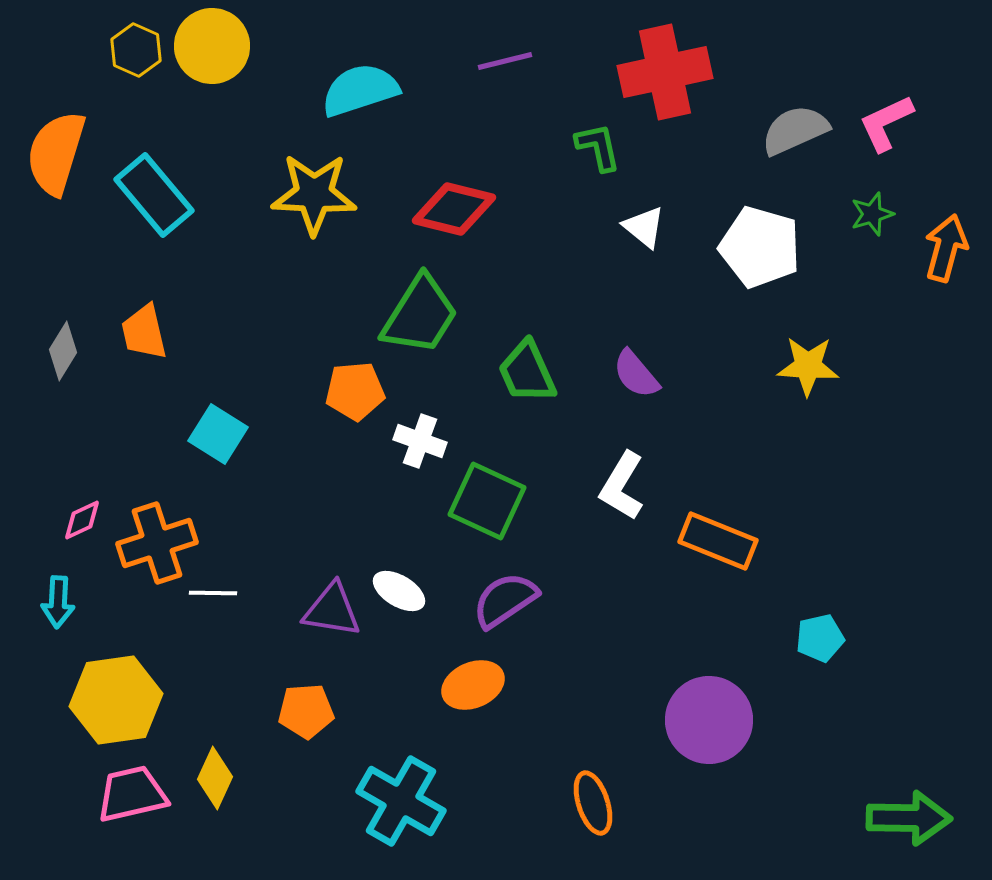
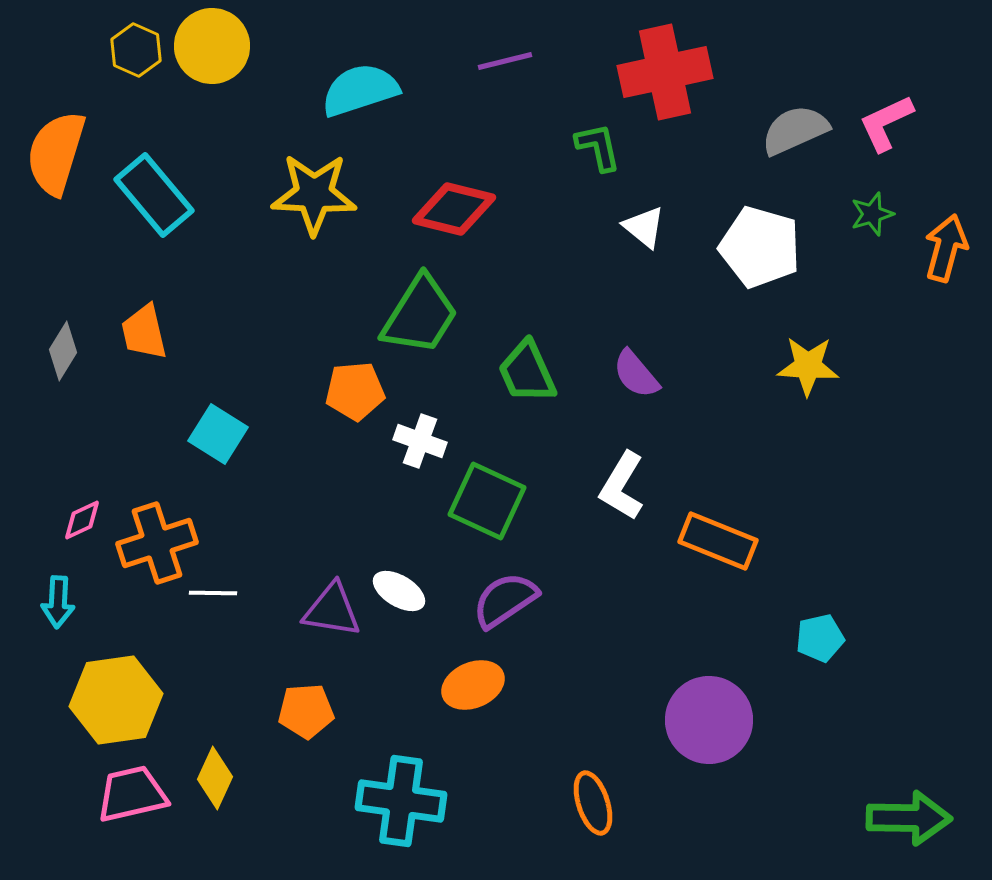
cyan cross at (401, 801): rotated 22 degrees counterclockwise
